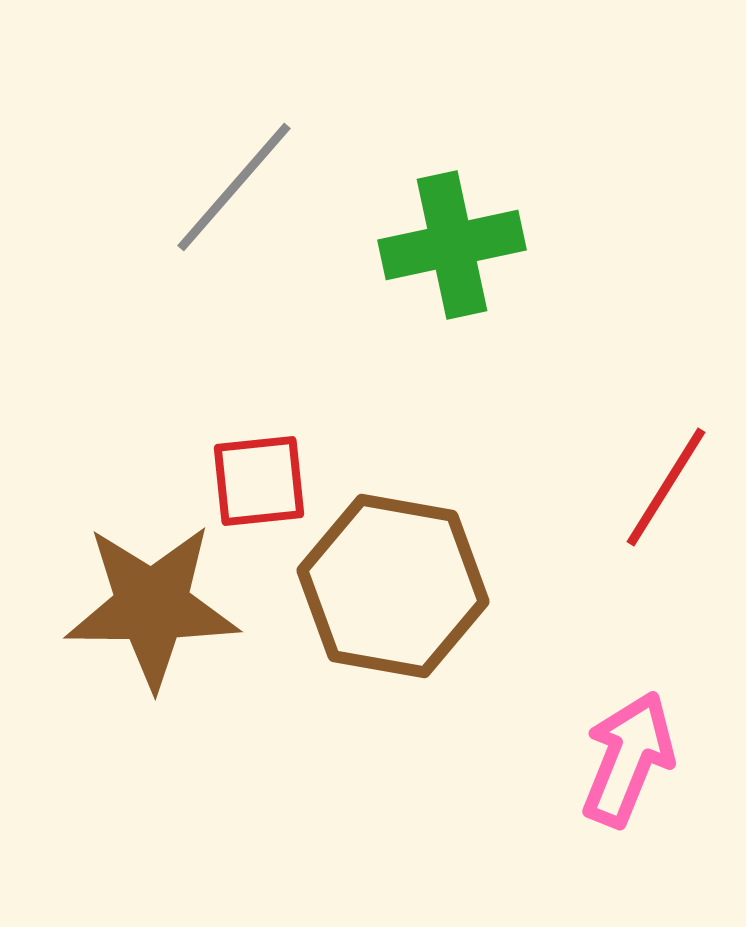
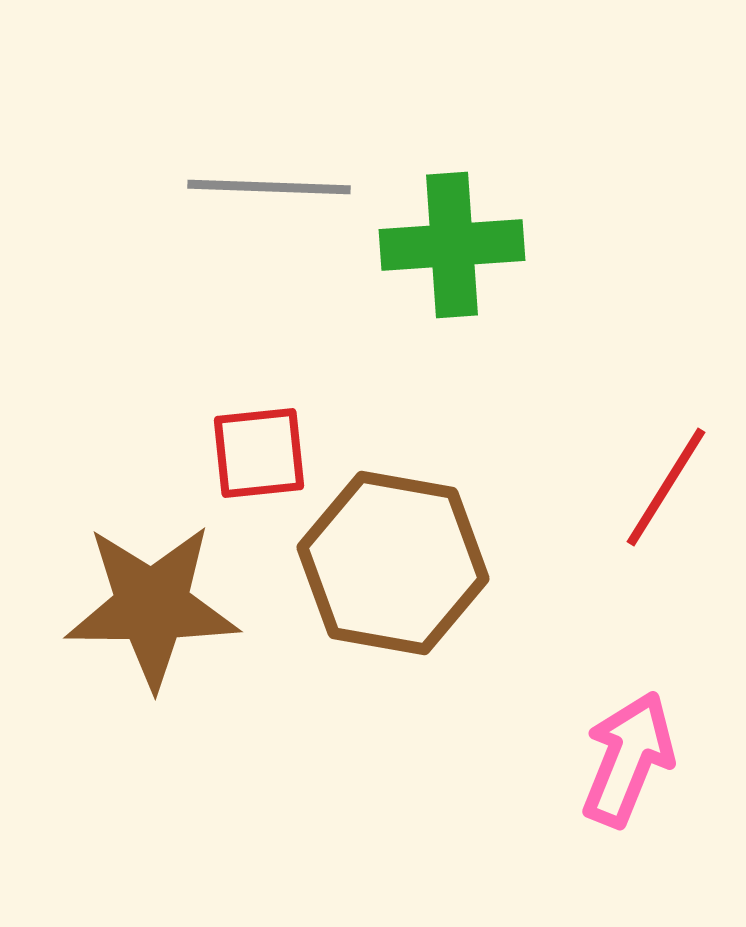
gray line: moved 35 px right; rotated 51 degrees clockwise
green cross: rotated 8 degrees clockwise
red square: moved 28 px up
brown hexagon: moved 23 px up
